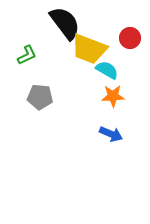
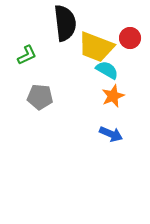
black semicircle: rotated 30 degrees clockwise
yellow trapezoid: moved 7 px right, 2 px up
orange star: rotated 20 degrees counterclockwise
